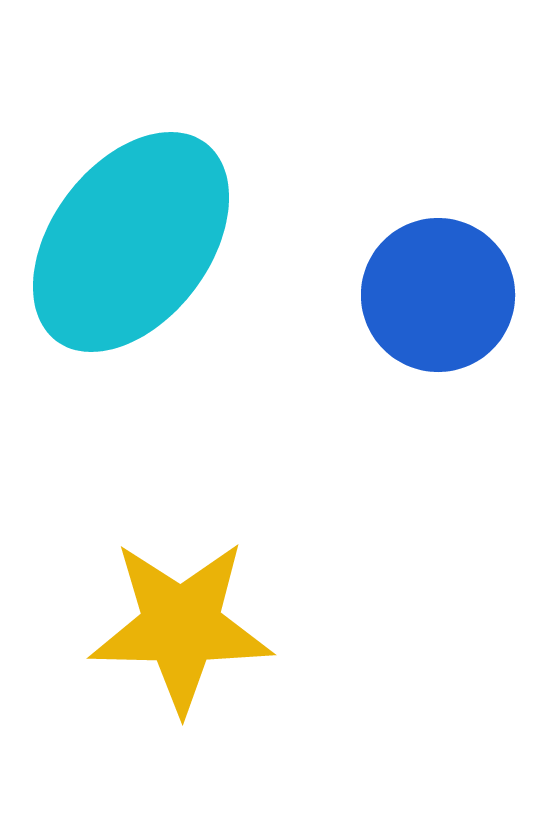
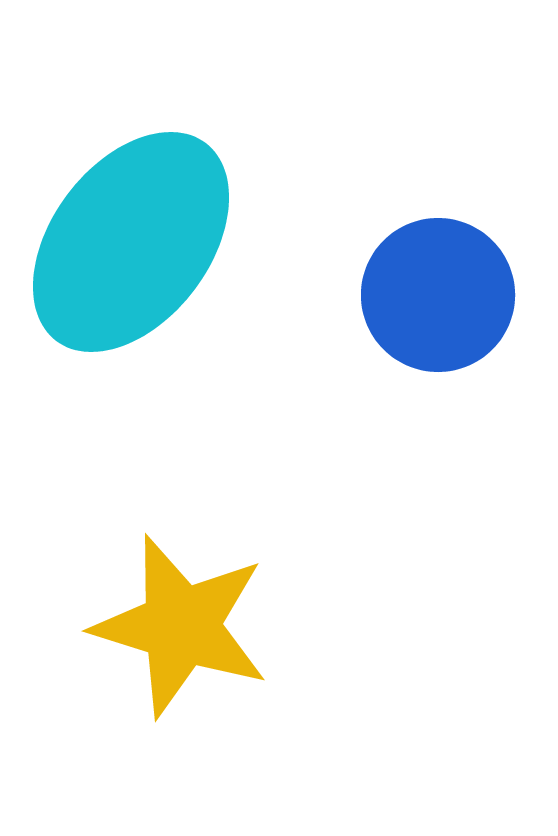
yellow star: rotated 16 degrees clockwise
